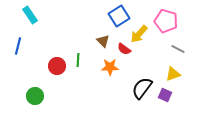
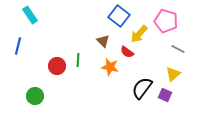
blue square: rotated 20 degrees counterclockwise
red semicircle: moved 3 px right, 3 px down
orange star: rotated 12 degrees clockwise
yellow triangle: rotated 21 degrees counterclockwise
